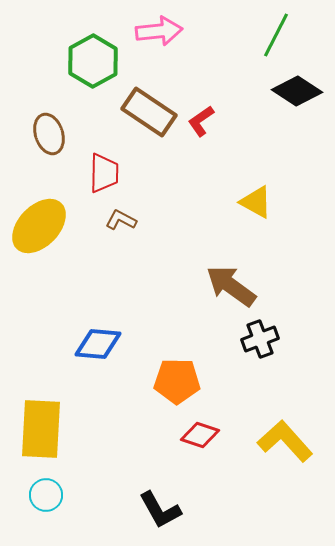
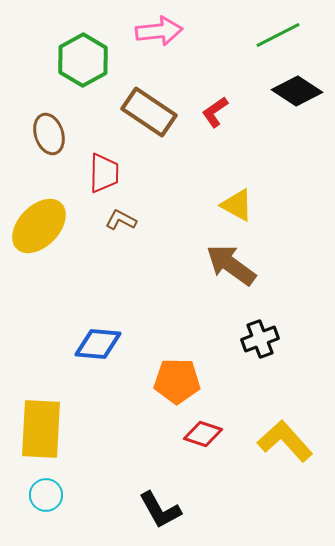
green line: moved 2 px right; rotated 36 degrees clockwise
green hexagon: moved 10 px left, 1 px up
red L-shape: moved 14 px right, 9 px up
yellow triangle: moved 19 px left, 3 px down
brown arrow: moved 21 px up
red diamond: moved 3 px right, 1 px up
